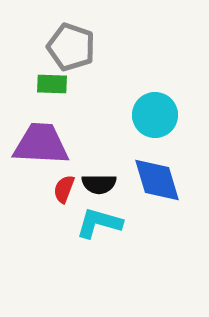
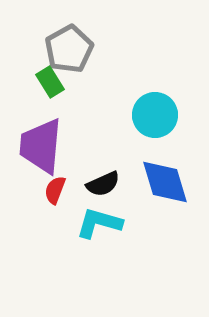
gray pentagon: moved 2 px left, 2 px down; rotated 24 degrees clockwise
green rectangle: moved 2 px left, 2 px up; rotated 56 degrees clockwise
purple trapezoid: moved 2 px down; rotated 88 degrees counterclockwise
blue diamond: moved 8 px right, 2 px down
black semicircle: moved 4 px right; rotated 24 degrees counterclockwise
red semicircle: moved 9 px left, 1 px down
